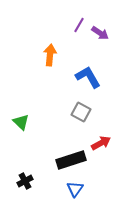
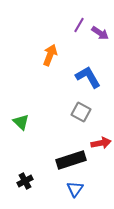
orange arrow: rotated 15 degrees clockwise
red arrow: rotated 18 degrees clockwise
